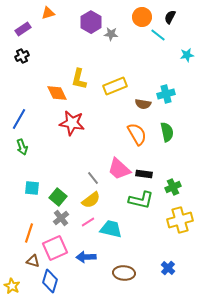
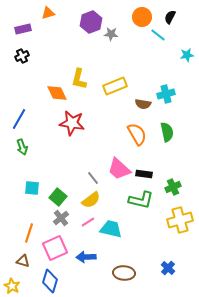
purple hexagon: rotated 10 degrees clockwise
purple rectangle: rotated 21 degrees clockwise
brown triangle: moved 10 px left
